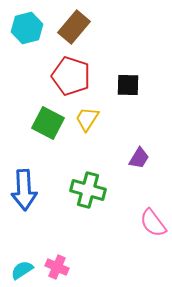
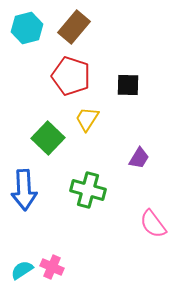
green square: moved 15 px down; rotated 16 degrees clockwise
pink semicircle: moved 1 px down
pink cross: moved 5 px left
